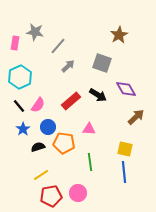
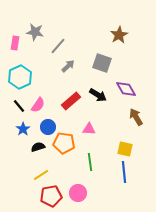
brown arrow: rotated 78 degrees counterclockwise
